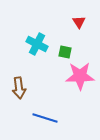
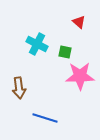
red triangle: rotated 16 degrees counterclockwise
